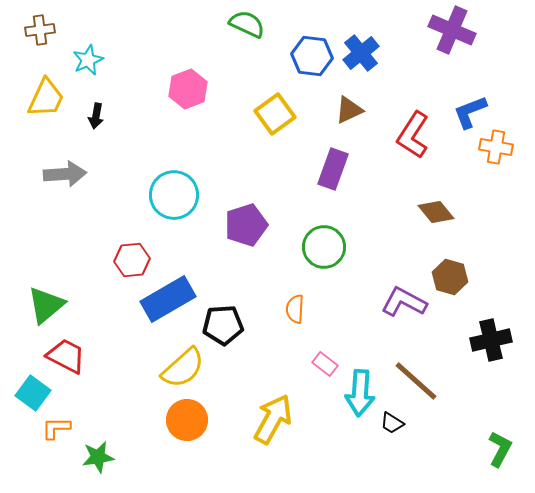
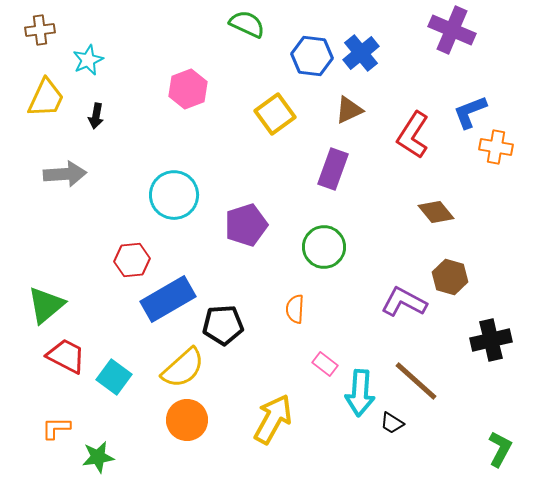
cyan square: moved 81 px right, 16 px up
